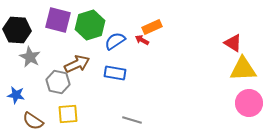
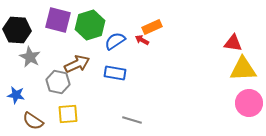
red triangle: rotated 24 degrees counterclockwise
